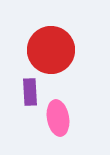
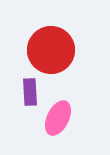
pink ellipse: rotated 36 degrees clockwise
